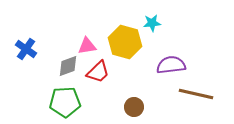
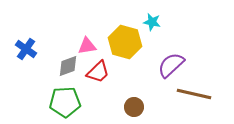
cyan star: moved 1 px up; rotated 18 degrees clockwise
purple semicircle: rotated 36 degrees counterclockwise
brown line: moved 2 px left
